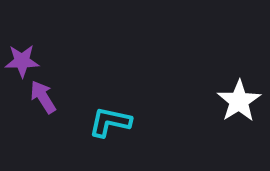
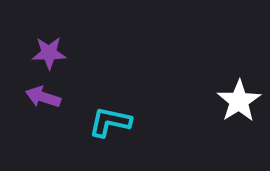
purple star: moved 27 px right, 8 px up
purple arrow: rotated 40 degrees counterclockwise
